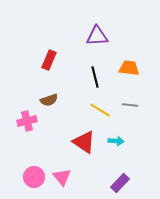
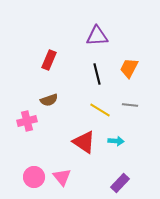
orange trapezoid: rotated 70 degrees counterclockwise
black line: moved 2 px right, 3 px up
